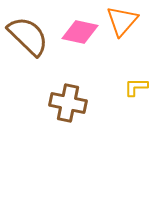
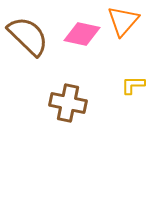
orange triangle: moved 1 px right
pink diamond: moved 2 px right, 2 px down
yellow L-shape: moved 3 px left, 2 px up
